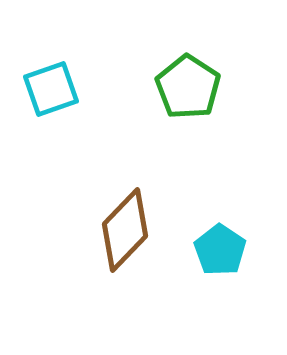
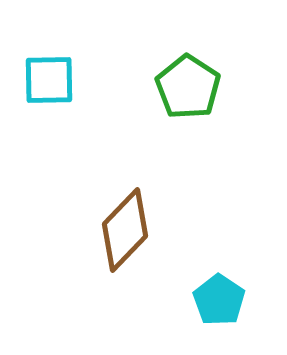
cyan square: moved 2 px left, 9 px up; rotated 18 degrees clockwise
cyan pentagon: moved 1 px left, 50 px down
